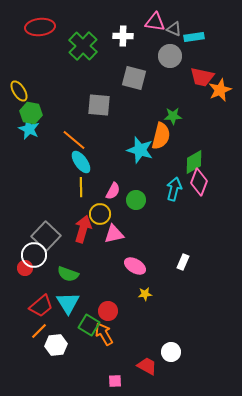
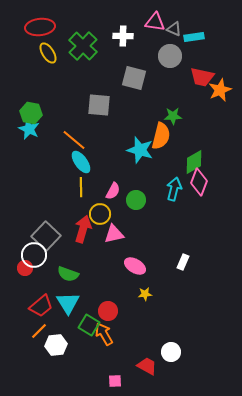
yellow ellipse at (19, 91): moved 29 px right, 38 px up
